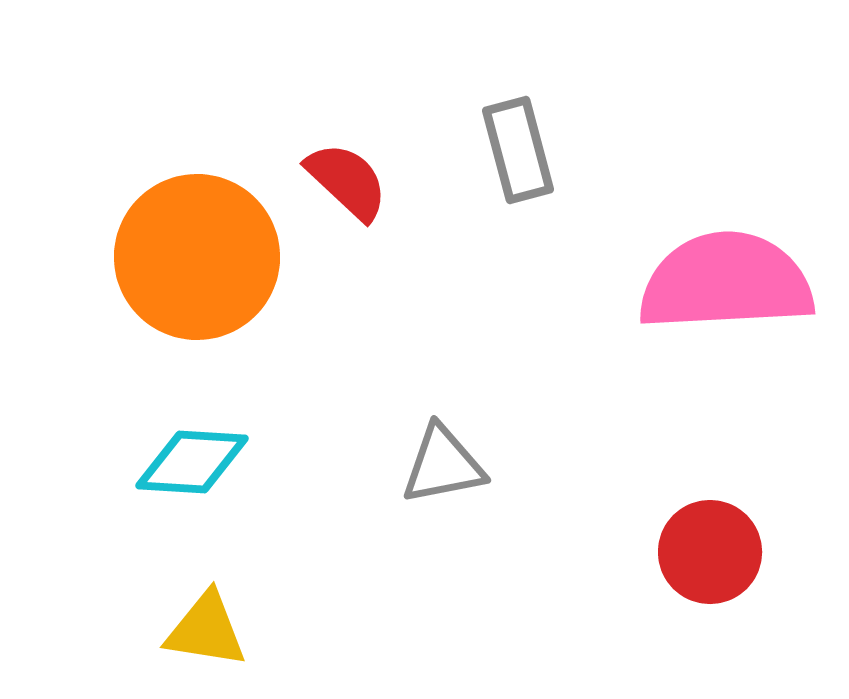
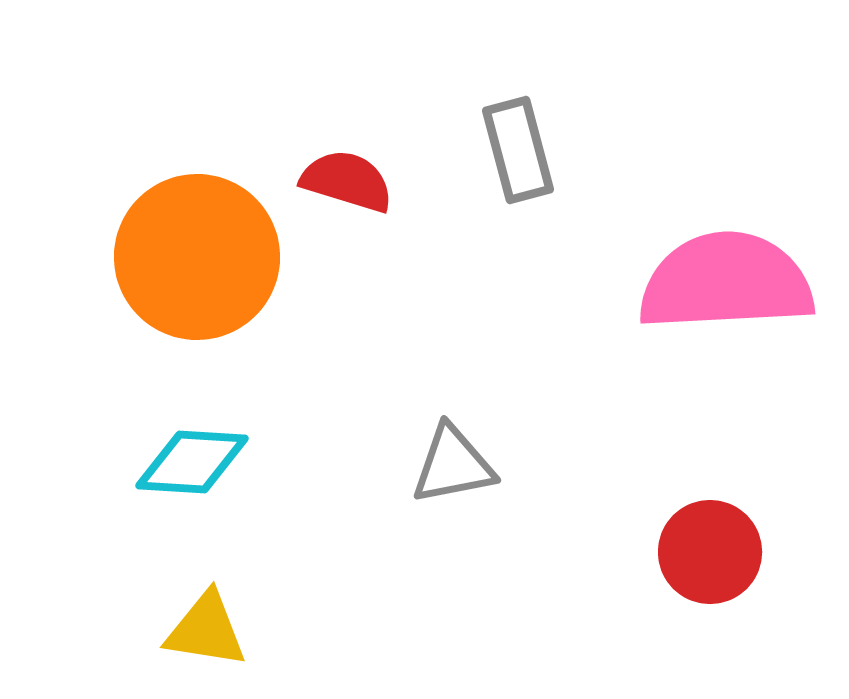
red semicircle: rotated 26 degrees counterclockwise
gray triangle: moved 10 px right
